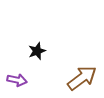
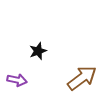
black star: moved 1 px right
